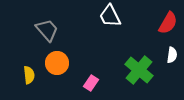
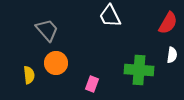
orange circle: moved 1 px left
green cross: rotated 36 degrees counterclockwise
pink rectangle: moved 1 px right, 1 px down; rotated 14 degrees counterclockwise
